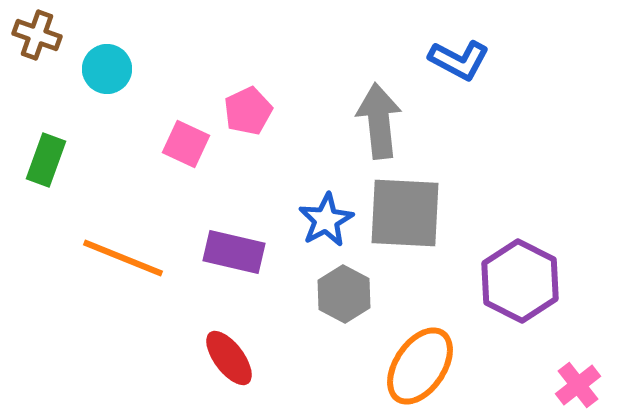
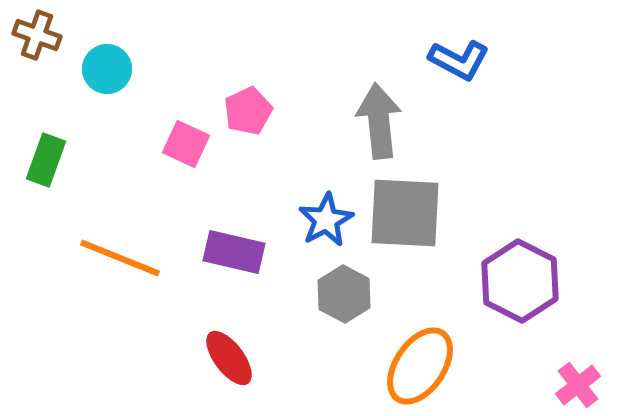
orange line: moved 3 px left
